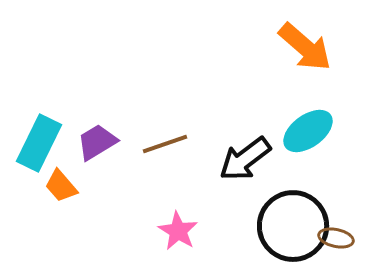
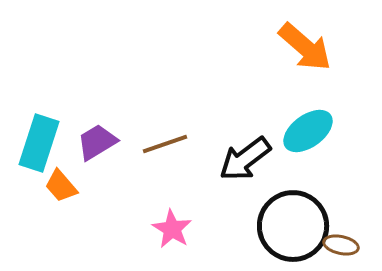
cyan rectangle: rotated 8 degrees counterclockwise
pink star: moved 6 px left, 2 px up
brown ellipse: moved 5 px right, 7 px down
